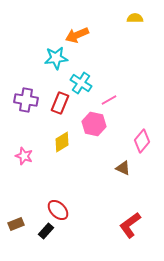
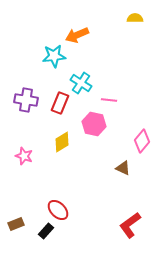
cyan star: moved 2 px left, 2 px up
pink line: rotated 35 degrees clockwise
